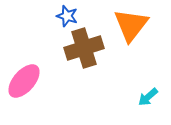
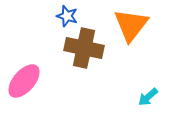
brown cross: rotated 30 degrees clockwise
